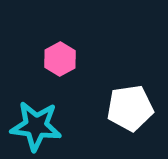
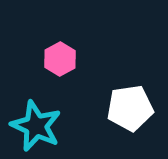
cyan star: rotated 18 degrees clockwise
